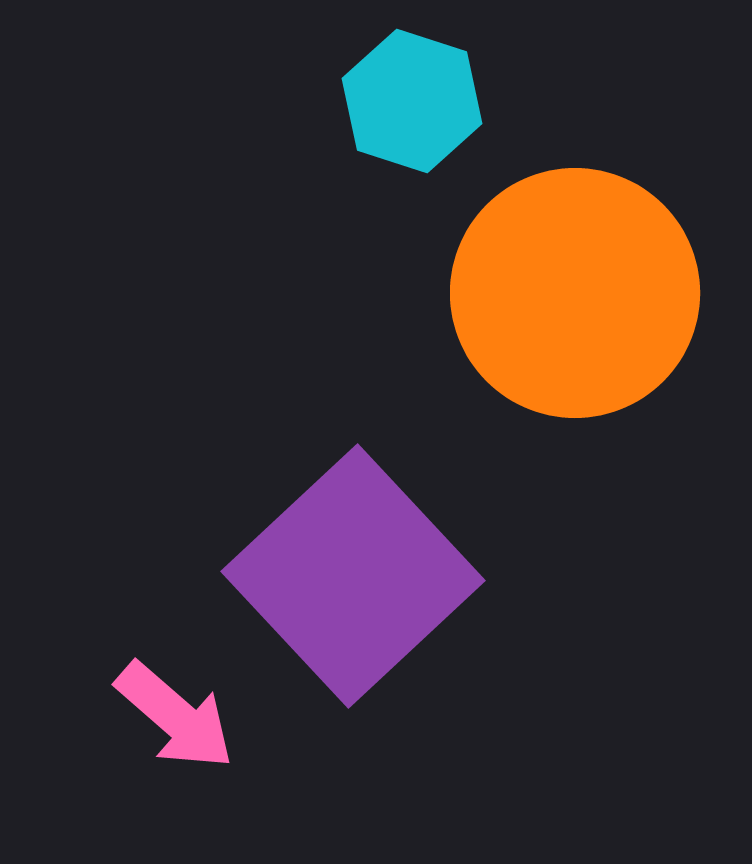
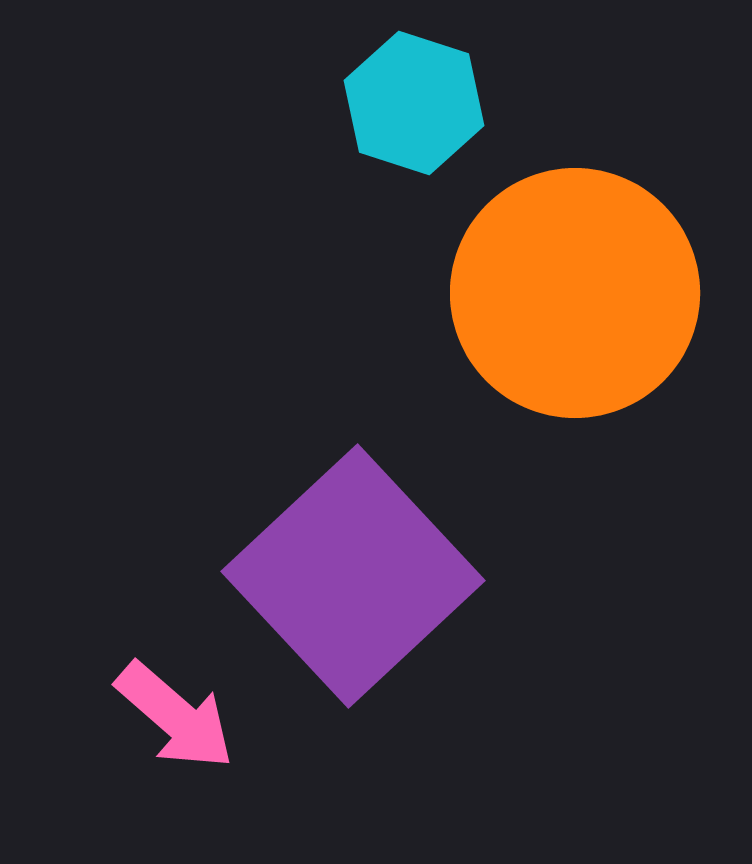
cyan hexagon: moved 2 px right, 2 px down
